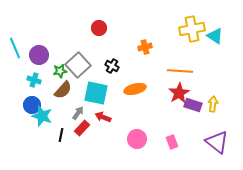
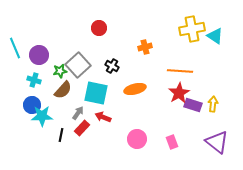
cyan star: rotated 20 degrees counterclockwise
